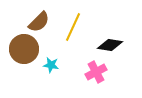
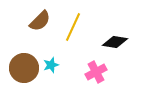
brown semicircle: moved 1 px right, 1 px up
black diamond: moved 5 px right, 3 px up
brown circle: moved 19 px down
cyan star: rotated 28 degrees counterclockwise
